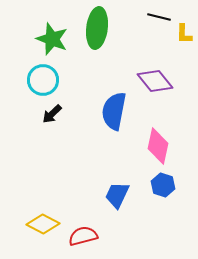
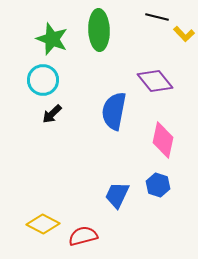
black line: moved 2 px left
green ellipse: moved 2 px right, 2 px down; rotated 9 degrees counterclockwise
yellow L-shape: rotated 45 degrees counterclockwise
pink diamond: moved 5 px right, 6 px up
blue hexagon: moved 5 px left
